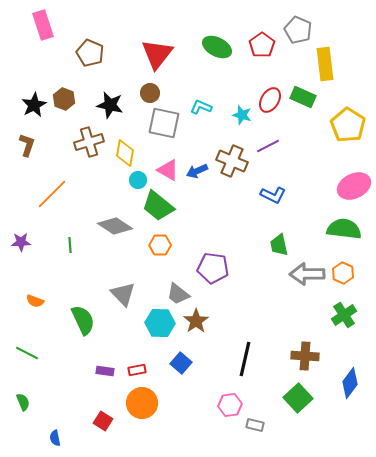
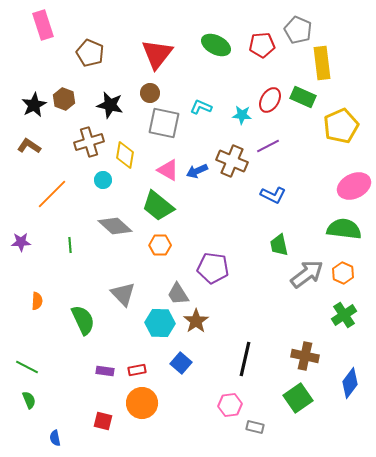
red pentagon at (262, 45): rotated 30 degrees clockwise
green ellipse at (217, 47): moved 1 px left, 2 px up
yellow rectangle at (325, 64): moved 3 px left, 1 px up
cyan star at (242, 115): rotated 12 degrees counterclockwise
yellow pentagon at (348, 125): moved 7 px left, 1 px down; rotated 16 degrees clockwise
brown L-shape at (27, 145): moved 2 px right, 1 px down; rotated 75 degrees counterclockwise
yellow diamond at (125, 153): moved 2 px down
cyan circle at (138, 180): moved 35 px left
gray diamond at (115, 226): rotated 8 degrees clockwise
gray arrow at (307, 274): rotated 144 degrees clockwise
gray trapezoid at (178, 294): rotated 20 degrees clockwise
orange semicircle at (35, 301): moved 2 px right; rotated 108 degrees counterclockwise
green line at (27, 353): moved 14 px down
brown cross at (305, 356): rotated 8 degrees clockwise
green square at (298, 398): rotated 8 degrees clockwise
green semicircle at (23, 402): moved 6 px right, 2 px up
red square at (103, 421): rotated 18 degrees counterclockwise
gray rectangle at (255, 425): moved 2 px down
